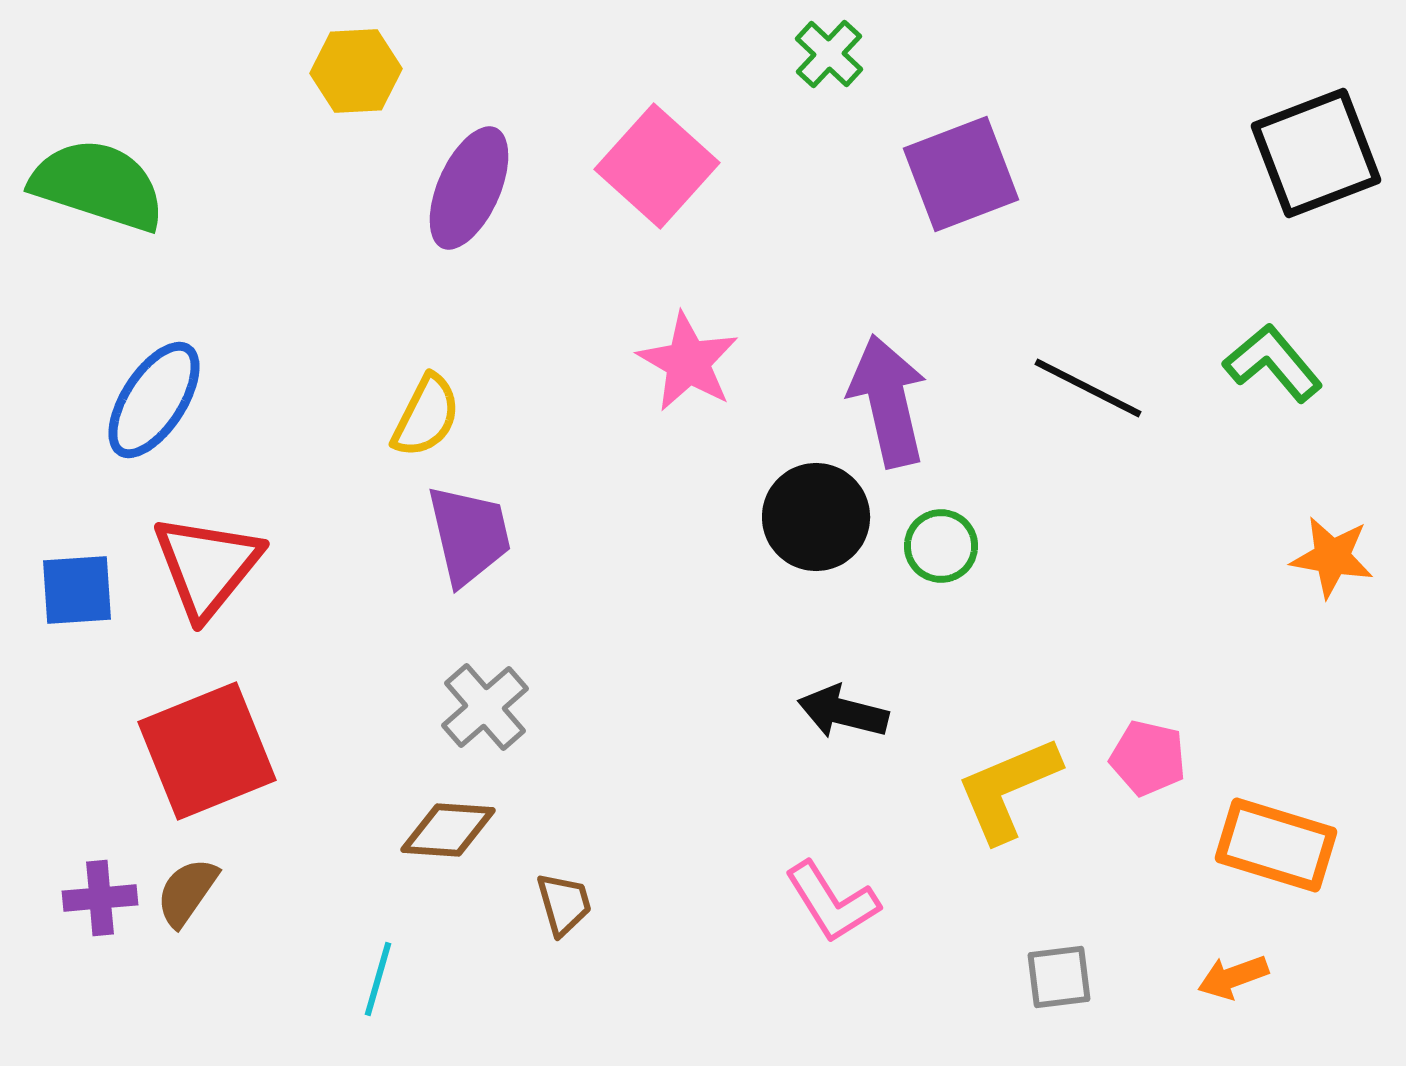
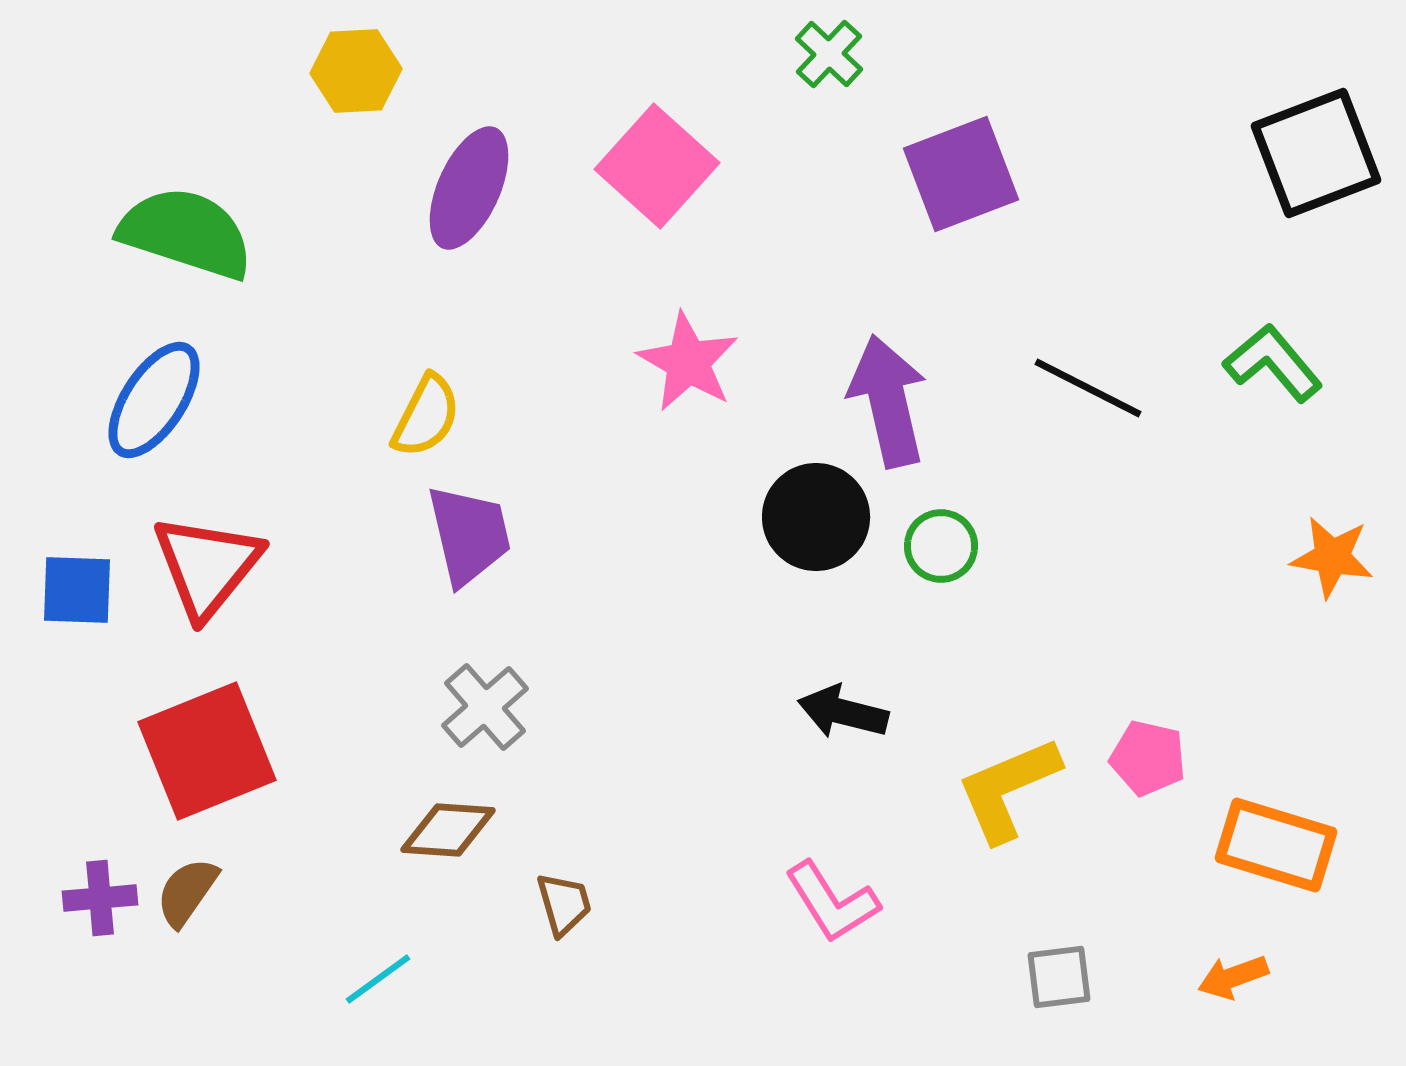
green semicircle: moved 88 px right, 48 px down
blue square: rotated 6 degrees clockwise
cyan line: rotated 38 degrees clockwise
